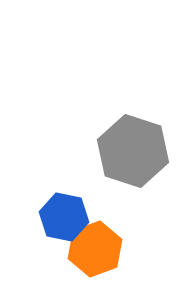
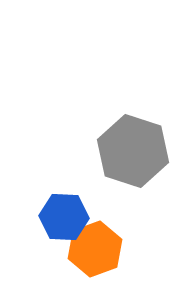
blue hexagon: rotated 9 degrees counterclockwise
